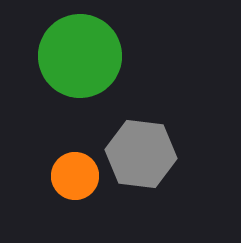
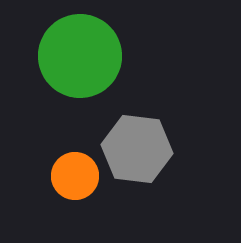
gray hexagon: moved 4 px left, 5 px up
